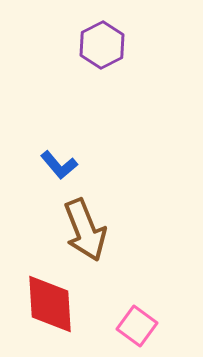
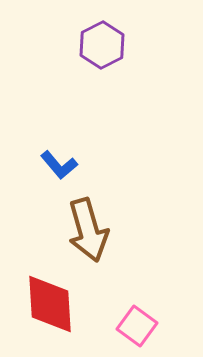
brown arrow: moved 3 px right; rotated 6 degrees clockwise
